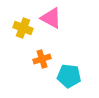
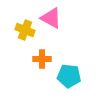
yellow cross: moved 2 px right, 2 px down
orange cross: rotated 18 degrees clockwise
